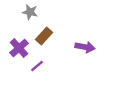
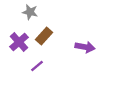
purple cross: moved 6 px up
